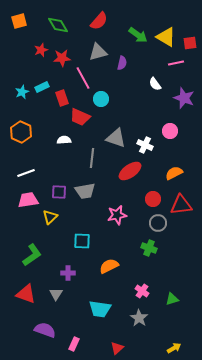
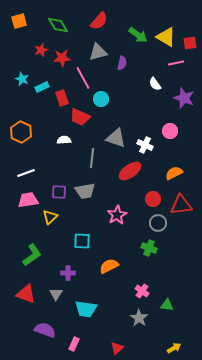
cyan star at (22, 92): moved 13 px up; rotated 24 degrees counterclockwise
pink star at (117, 215): rotated 18 degrees counterclockwise
green triangle at (172, 299): moved 5 px left, 6 px down; rotated 24 degrees clockwise
cyan trapezoid at (100, 309): moved 14 px left
